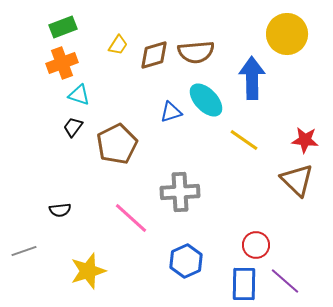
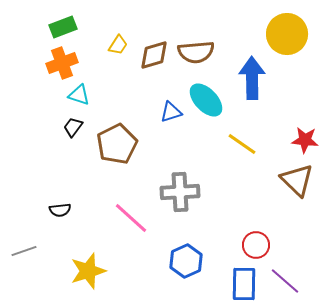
yellow line: moved 2 px left, 4 px down
